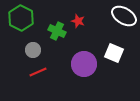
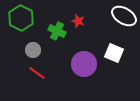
red line: moved 1 px left, 1 px down; rotated 60 degrees clockwise
